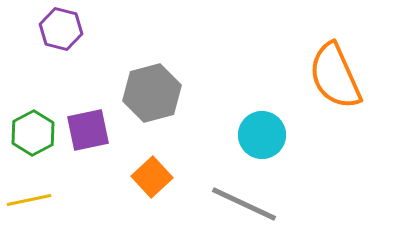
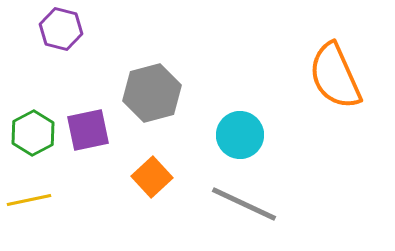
cyan circle: moved 22 px left
